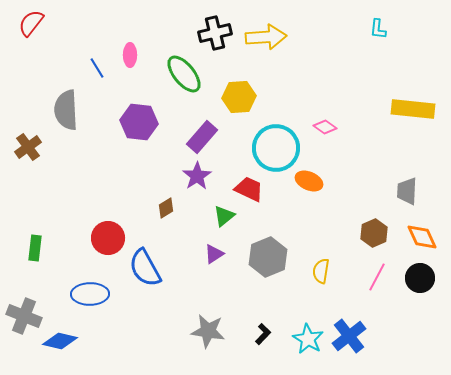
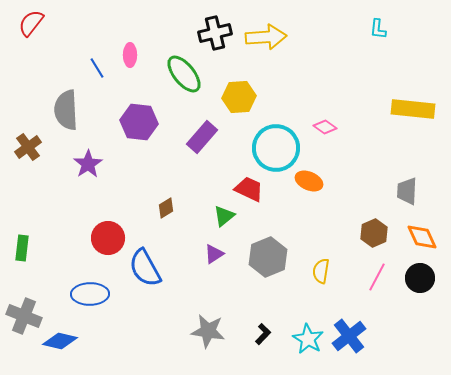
purple star: moved 109 px left, 12 px up
green rectangle: moved 13 px left
